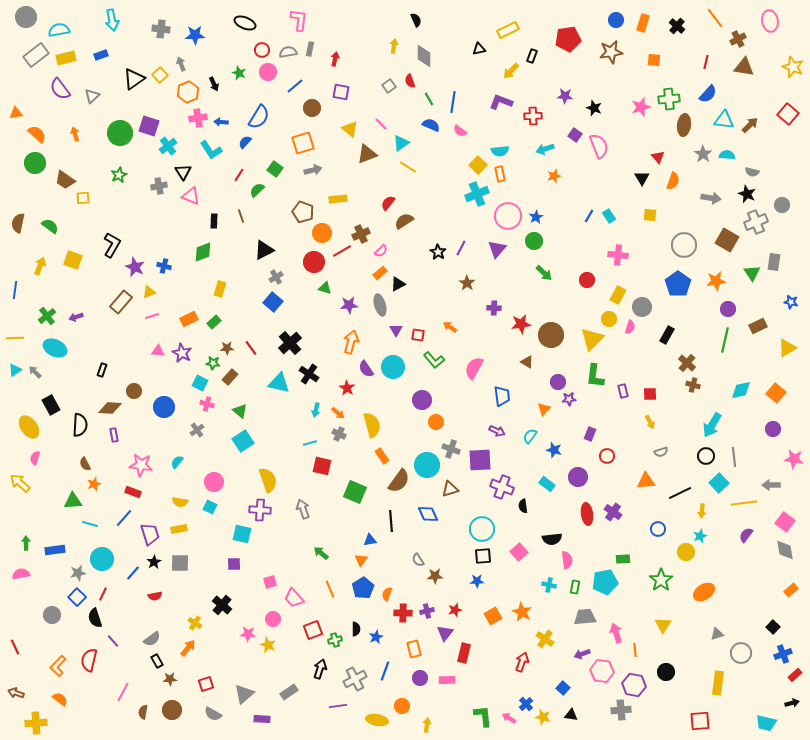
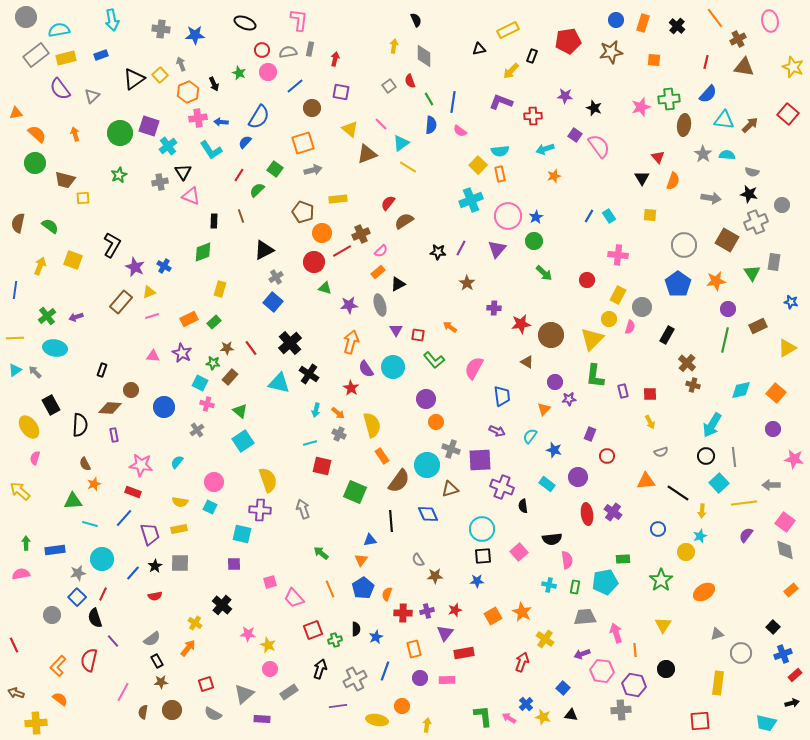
red pentagon at (568, 39): moved 2 px down
blue semicircle at (431, 125): rotated 72 degrees clockwise
pink semicircle at (599, 146): rotated 15 degrees counterclockwise
brown trapezoid at (65, 180): rotated 20 degrees counterclockwise
gray cross at (159, 186): moved 1 px right, 4 px up
cyan cross at (477, 194): moved 6 px left, 6 px down
black star at (747, 194): moved 2 px right; rotated 12 degrees counterclockwise
black star at (438, 252): rotated 28 degrees counterclockwise
blue cross at (164, 266): rotated 16 degrees clockwise
orange rectangle at (380, 273): moved 2 px left, 1 px up
cyan ellipse at (55, 348): rotated 15 degrees counterclockwise
pink triangle at (158, 351): moved 5 px left, 5 px down
purple circle at (558, 382): moved 3 px left
red star at (347, 388): moved 4 px right
brown circle at (134, 391): moved 3 px left, 1 px up
purple circle at (422, 400): moved 4 px right, 1 px up
yellow arrow at (20, 483): moved 8 px down
black line at (680, 493): moved 2 px left; rotated 60 degrees clockwise
black star at (154, 562): moved 1 px right, 4 px down
pink circle at (273, 619): moved 3 px left, 50 px down
red line at (15, 647): moved 1 px left, 2 px up
red rectangle at (464, 653): rotated 66 degrees clockwise
black circle at (666, 672): moved 3 px up
brown star at (170, 679): moved 9 px left, 3 px down
